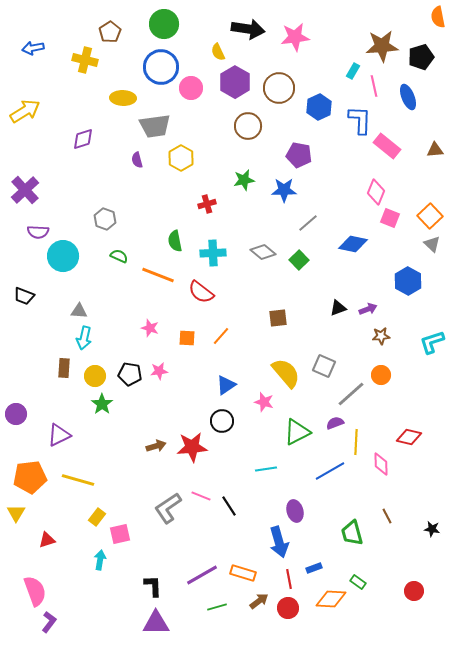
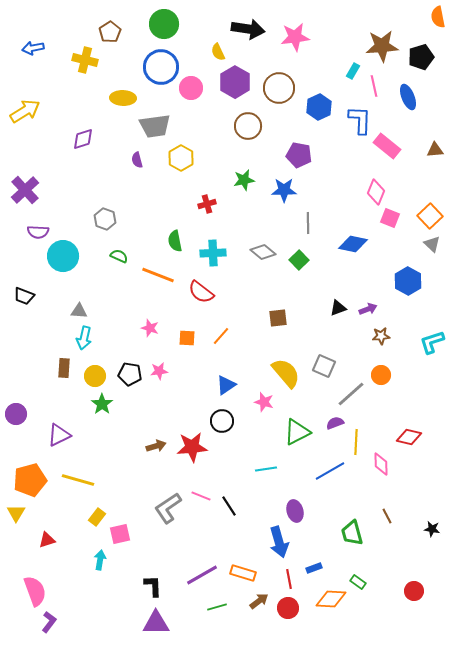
gray line at (308, 223): rotated 50 degrees counterclockwise
orange pentagon at (30, 477): moved 3 px down; rotated 8 degrees counterclockwise
